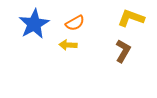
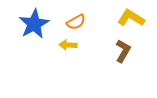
yellow L-shape: rotated 12 degrees clockwise
orange semicircle: moved 1 px right, 1 px up
